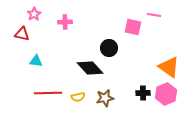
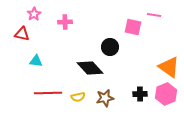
black circle: moved 1 px right, 1 px up
black cross: moved 3 px left, 1 px down
